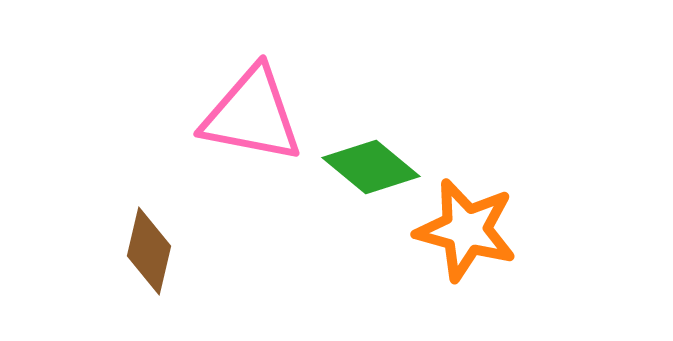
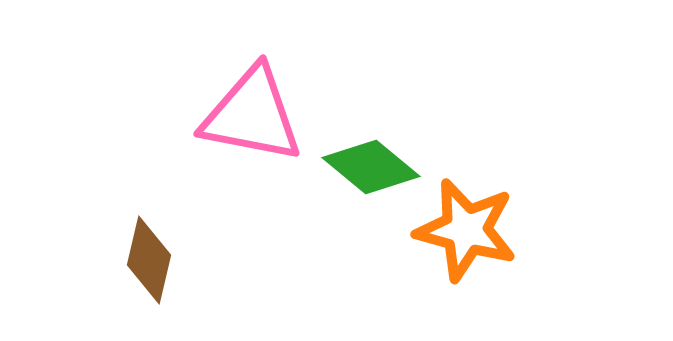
brown diamond: moved 9 px down
